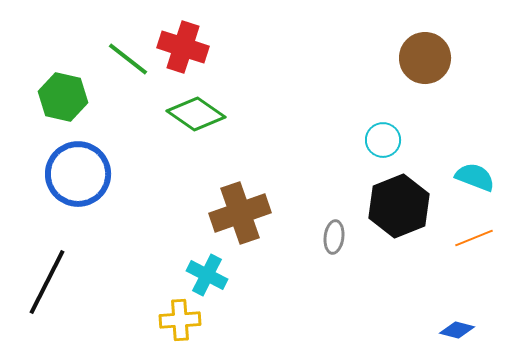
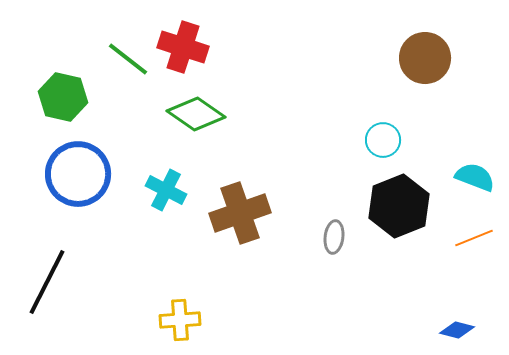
cyan cross: moved 41 px left, 85 px up
